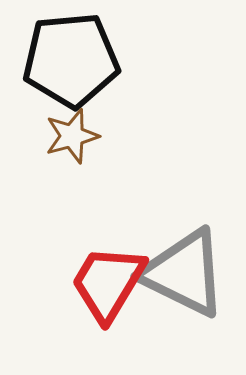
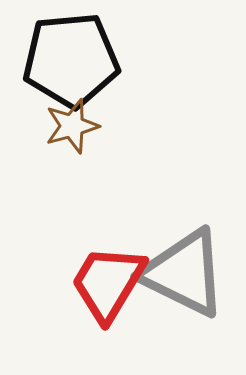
brown star: moved 10 px up
